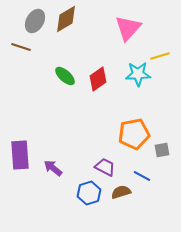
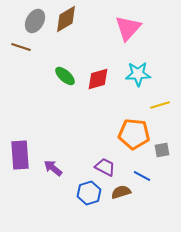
yellow line: moved 49 px down
red diamond: rotated 20 degrees clockwise
orange pentagon: rotated 16 degrees clockwise
